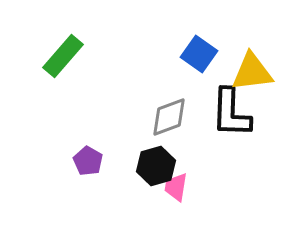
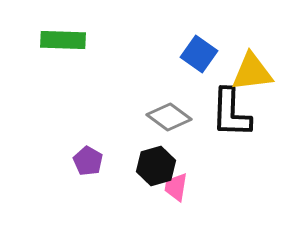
green rectangle: moved 16 px up; rotated 51 degrees clockwise
gray diamond: rotated 57 degrees clockwise
